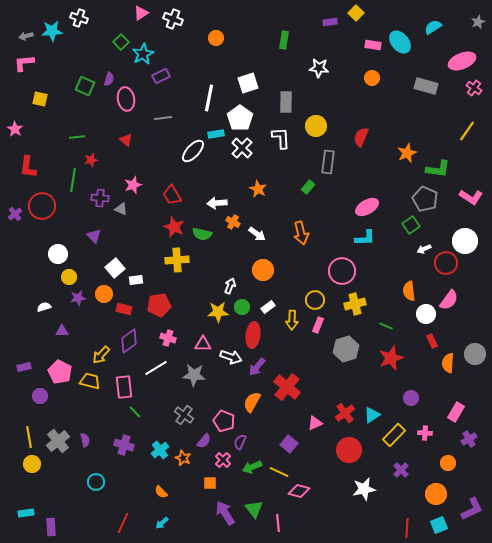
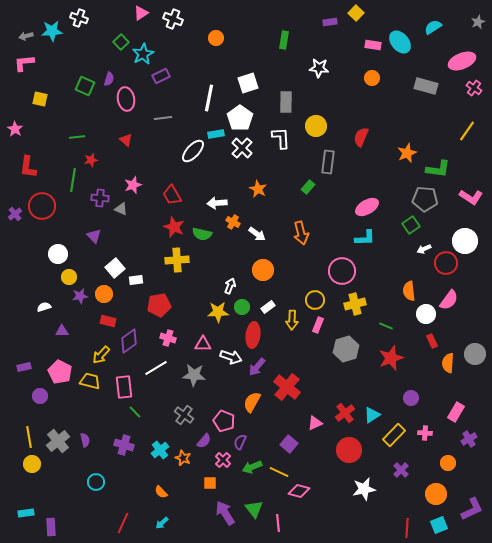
gray pentagon at (425, 199): rotated 20 degrees counterclockwise
purple star at (78, 298): moved 2 px right, 2 px up
red rectangle at (124, 309): moved 16 px left, 12 px down
